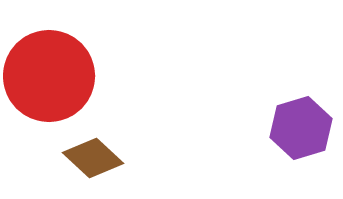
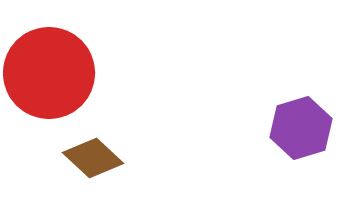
red circle: moved 3 px up
